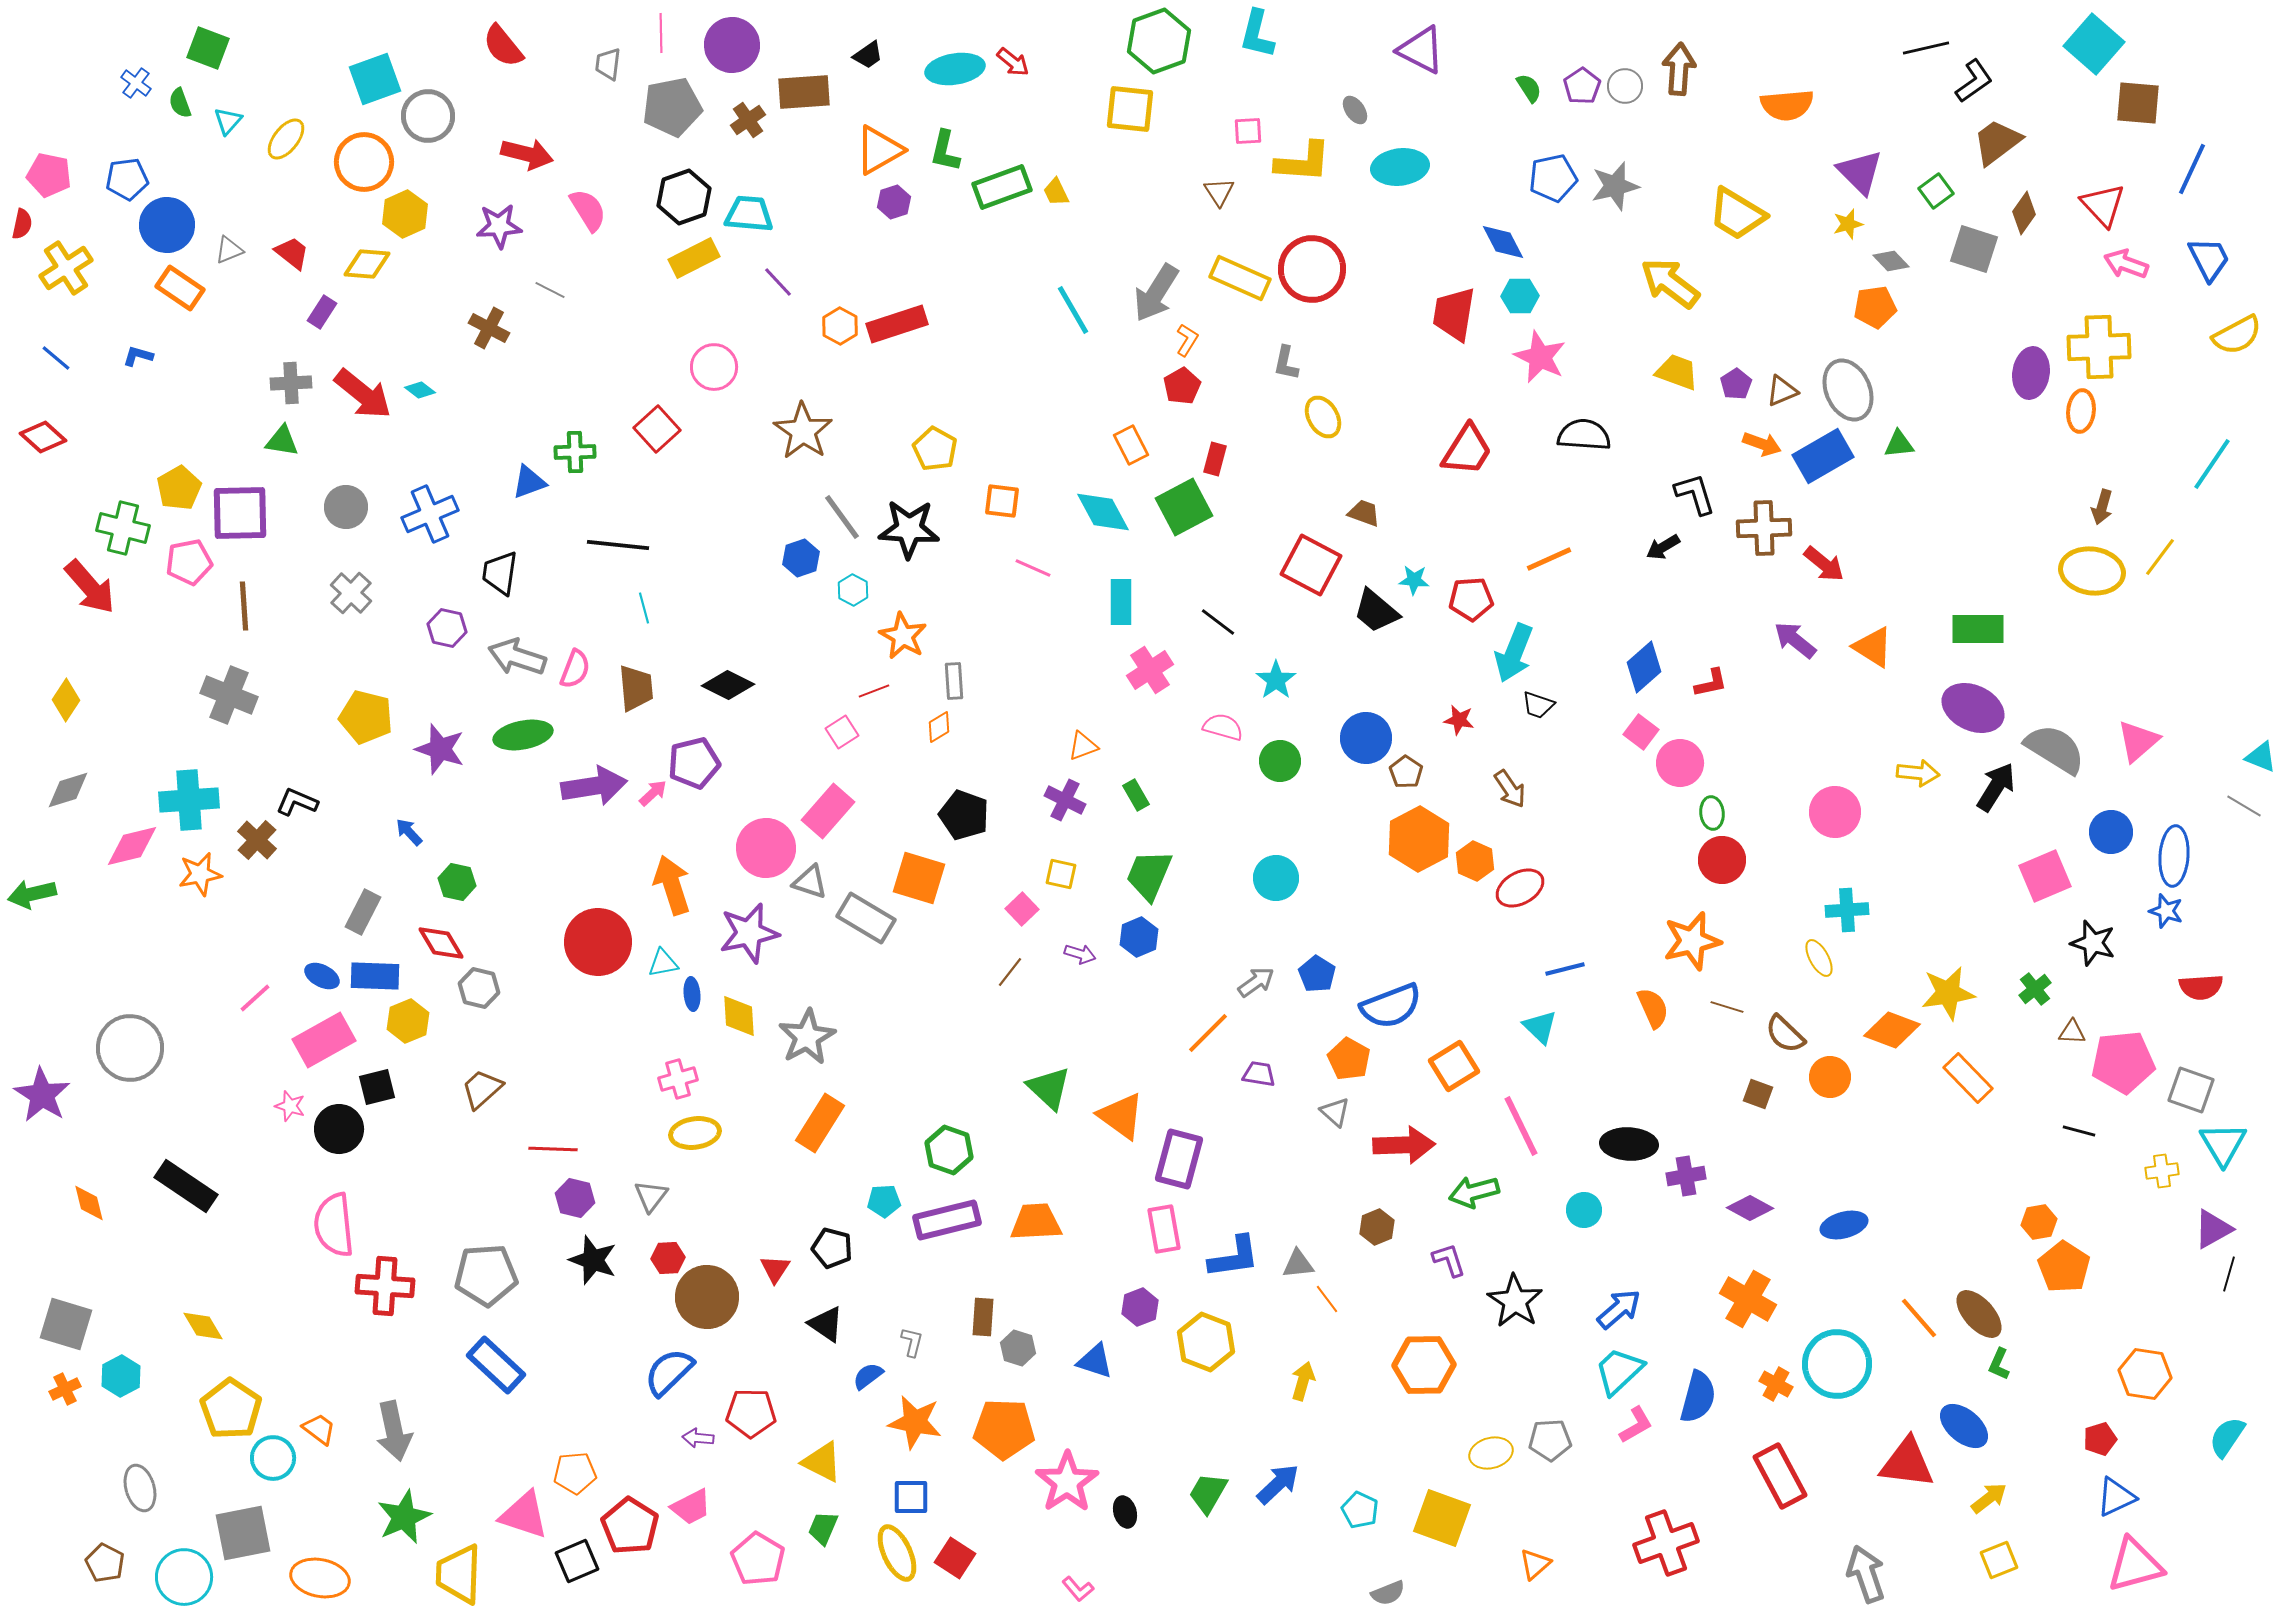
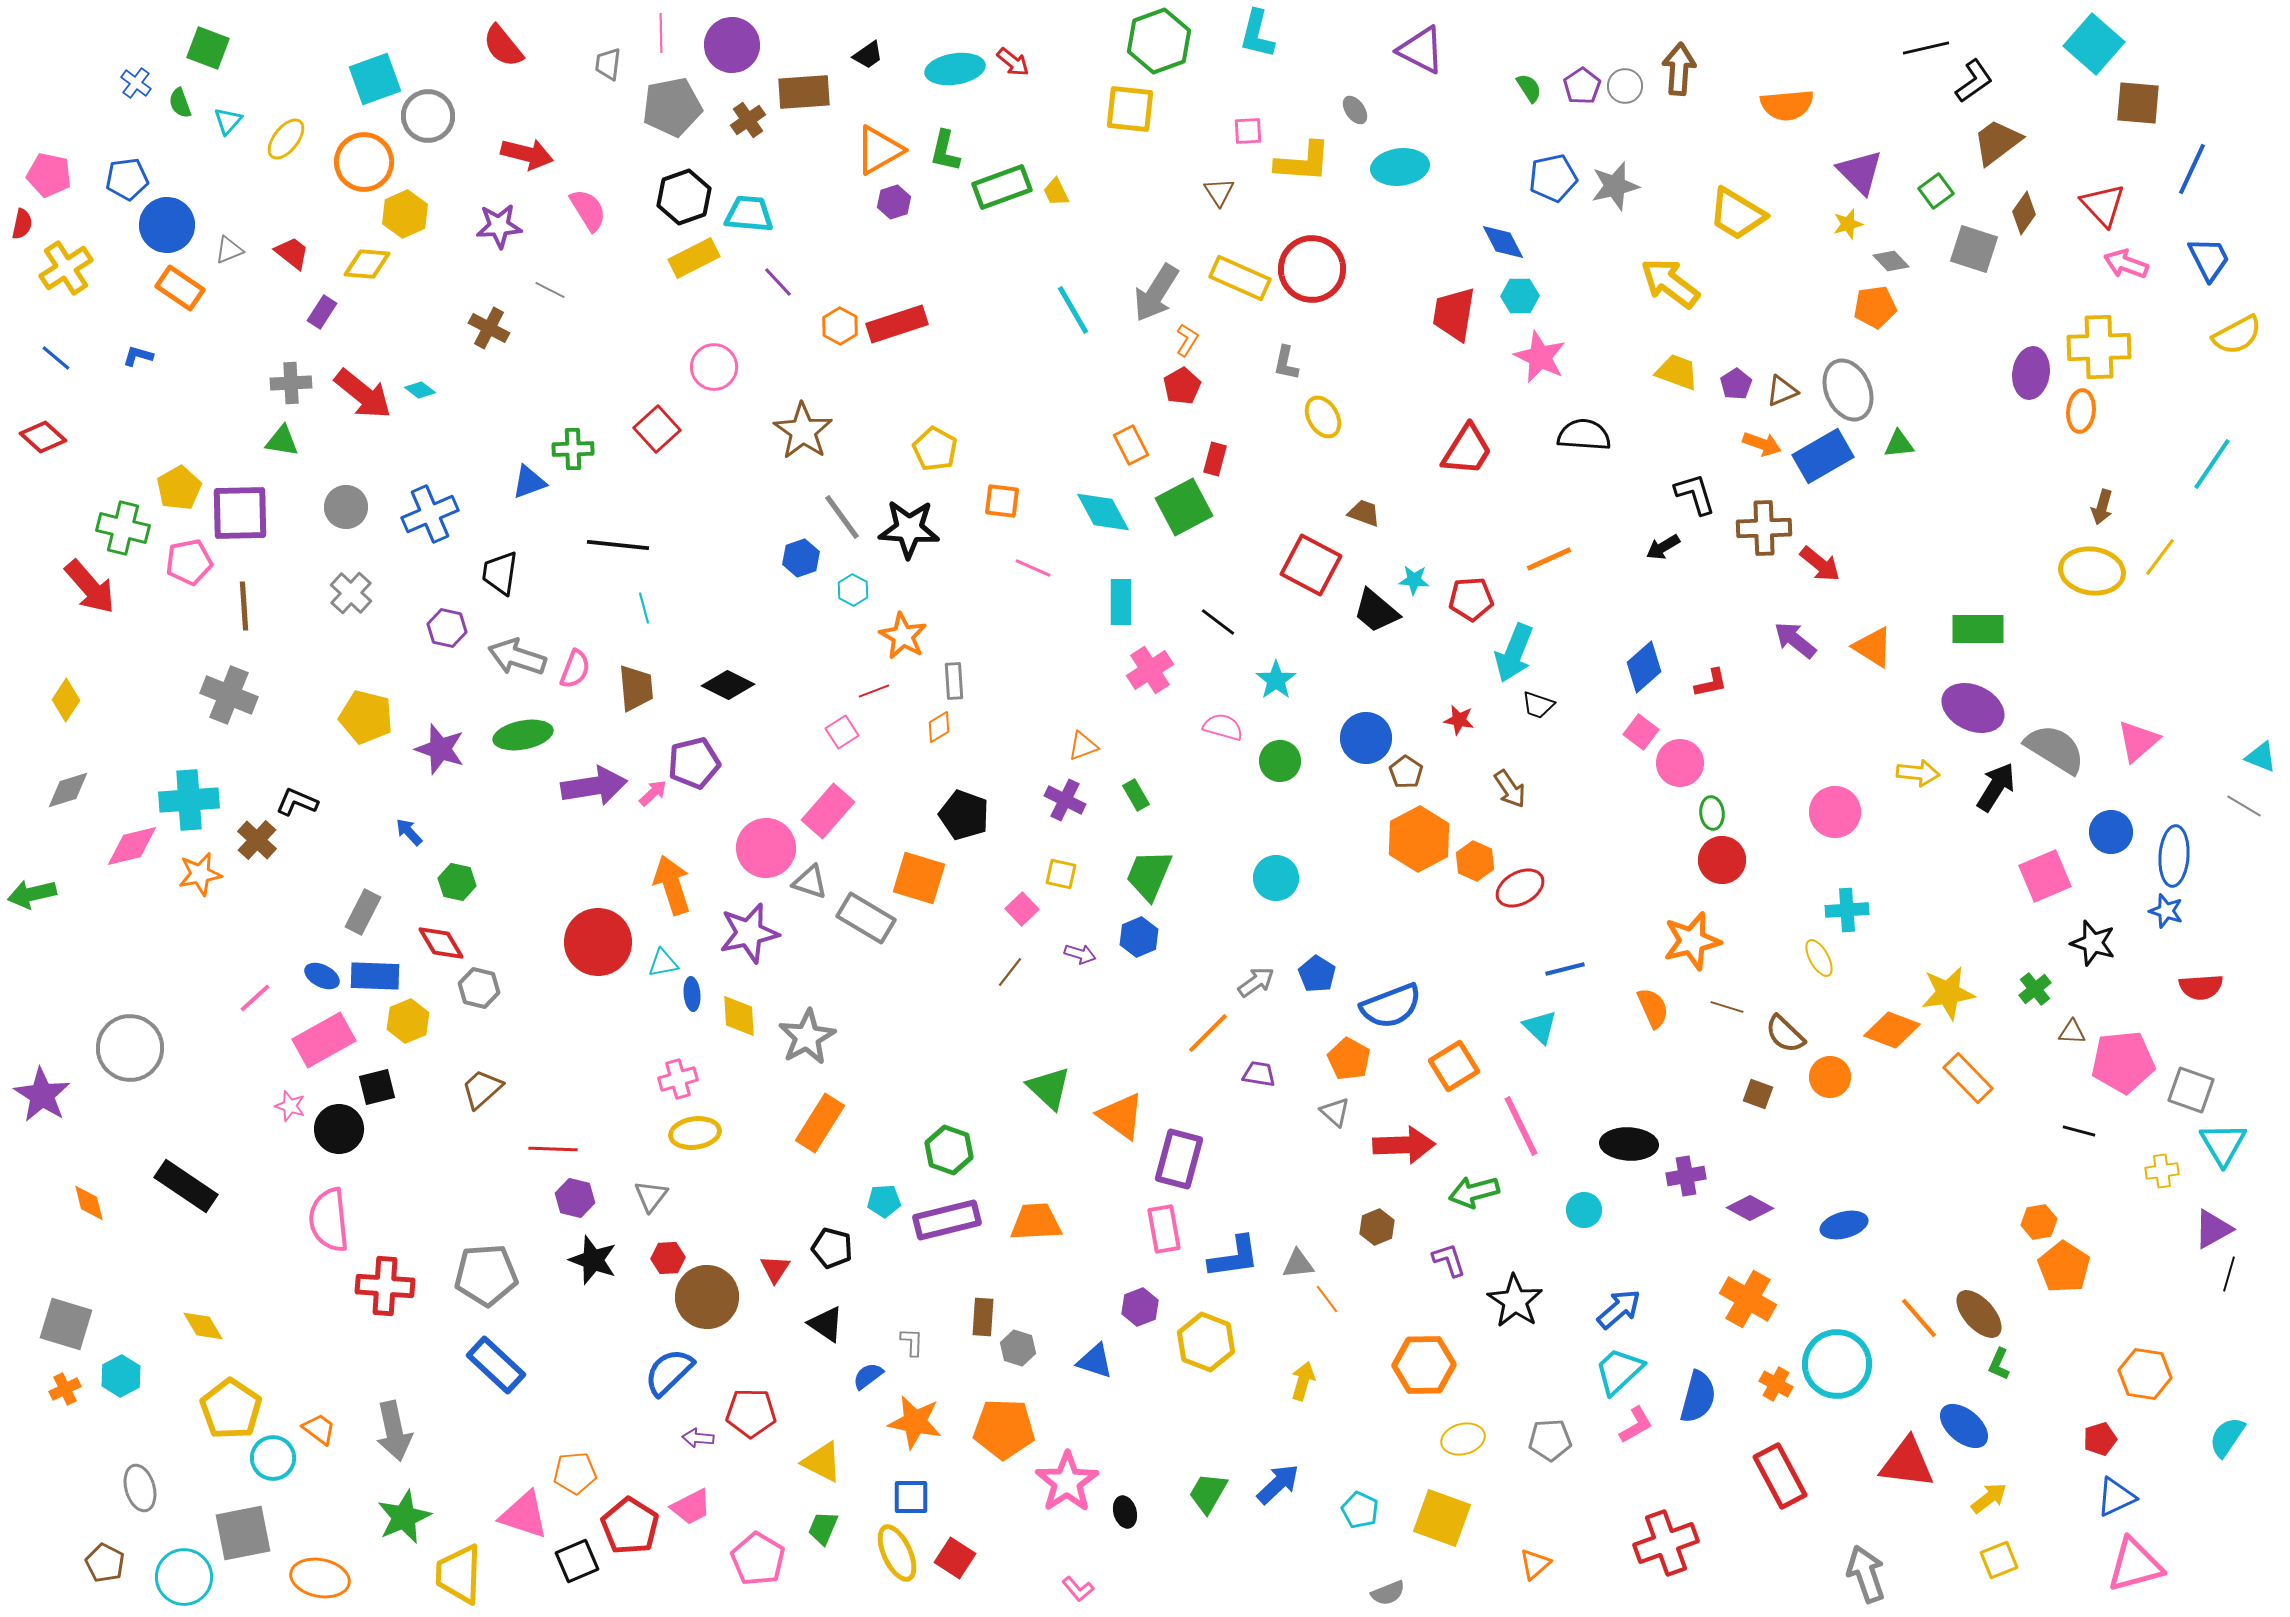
green cross at (575, 452): moved 2 px left, 3 px up
red arrow at (1824, 564): moved 4 px left
pink semicircle at (334, 1225): moved 5 px left, 5 px up
gray L-shape at (912, 1342): rotated 12 degrees counterclockwise
yellow ellipse at (1491, 1453): moved 28 px left, 14 px up
